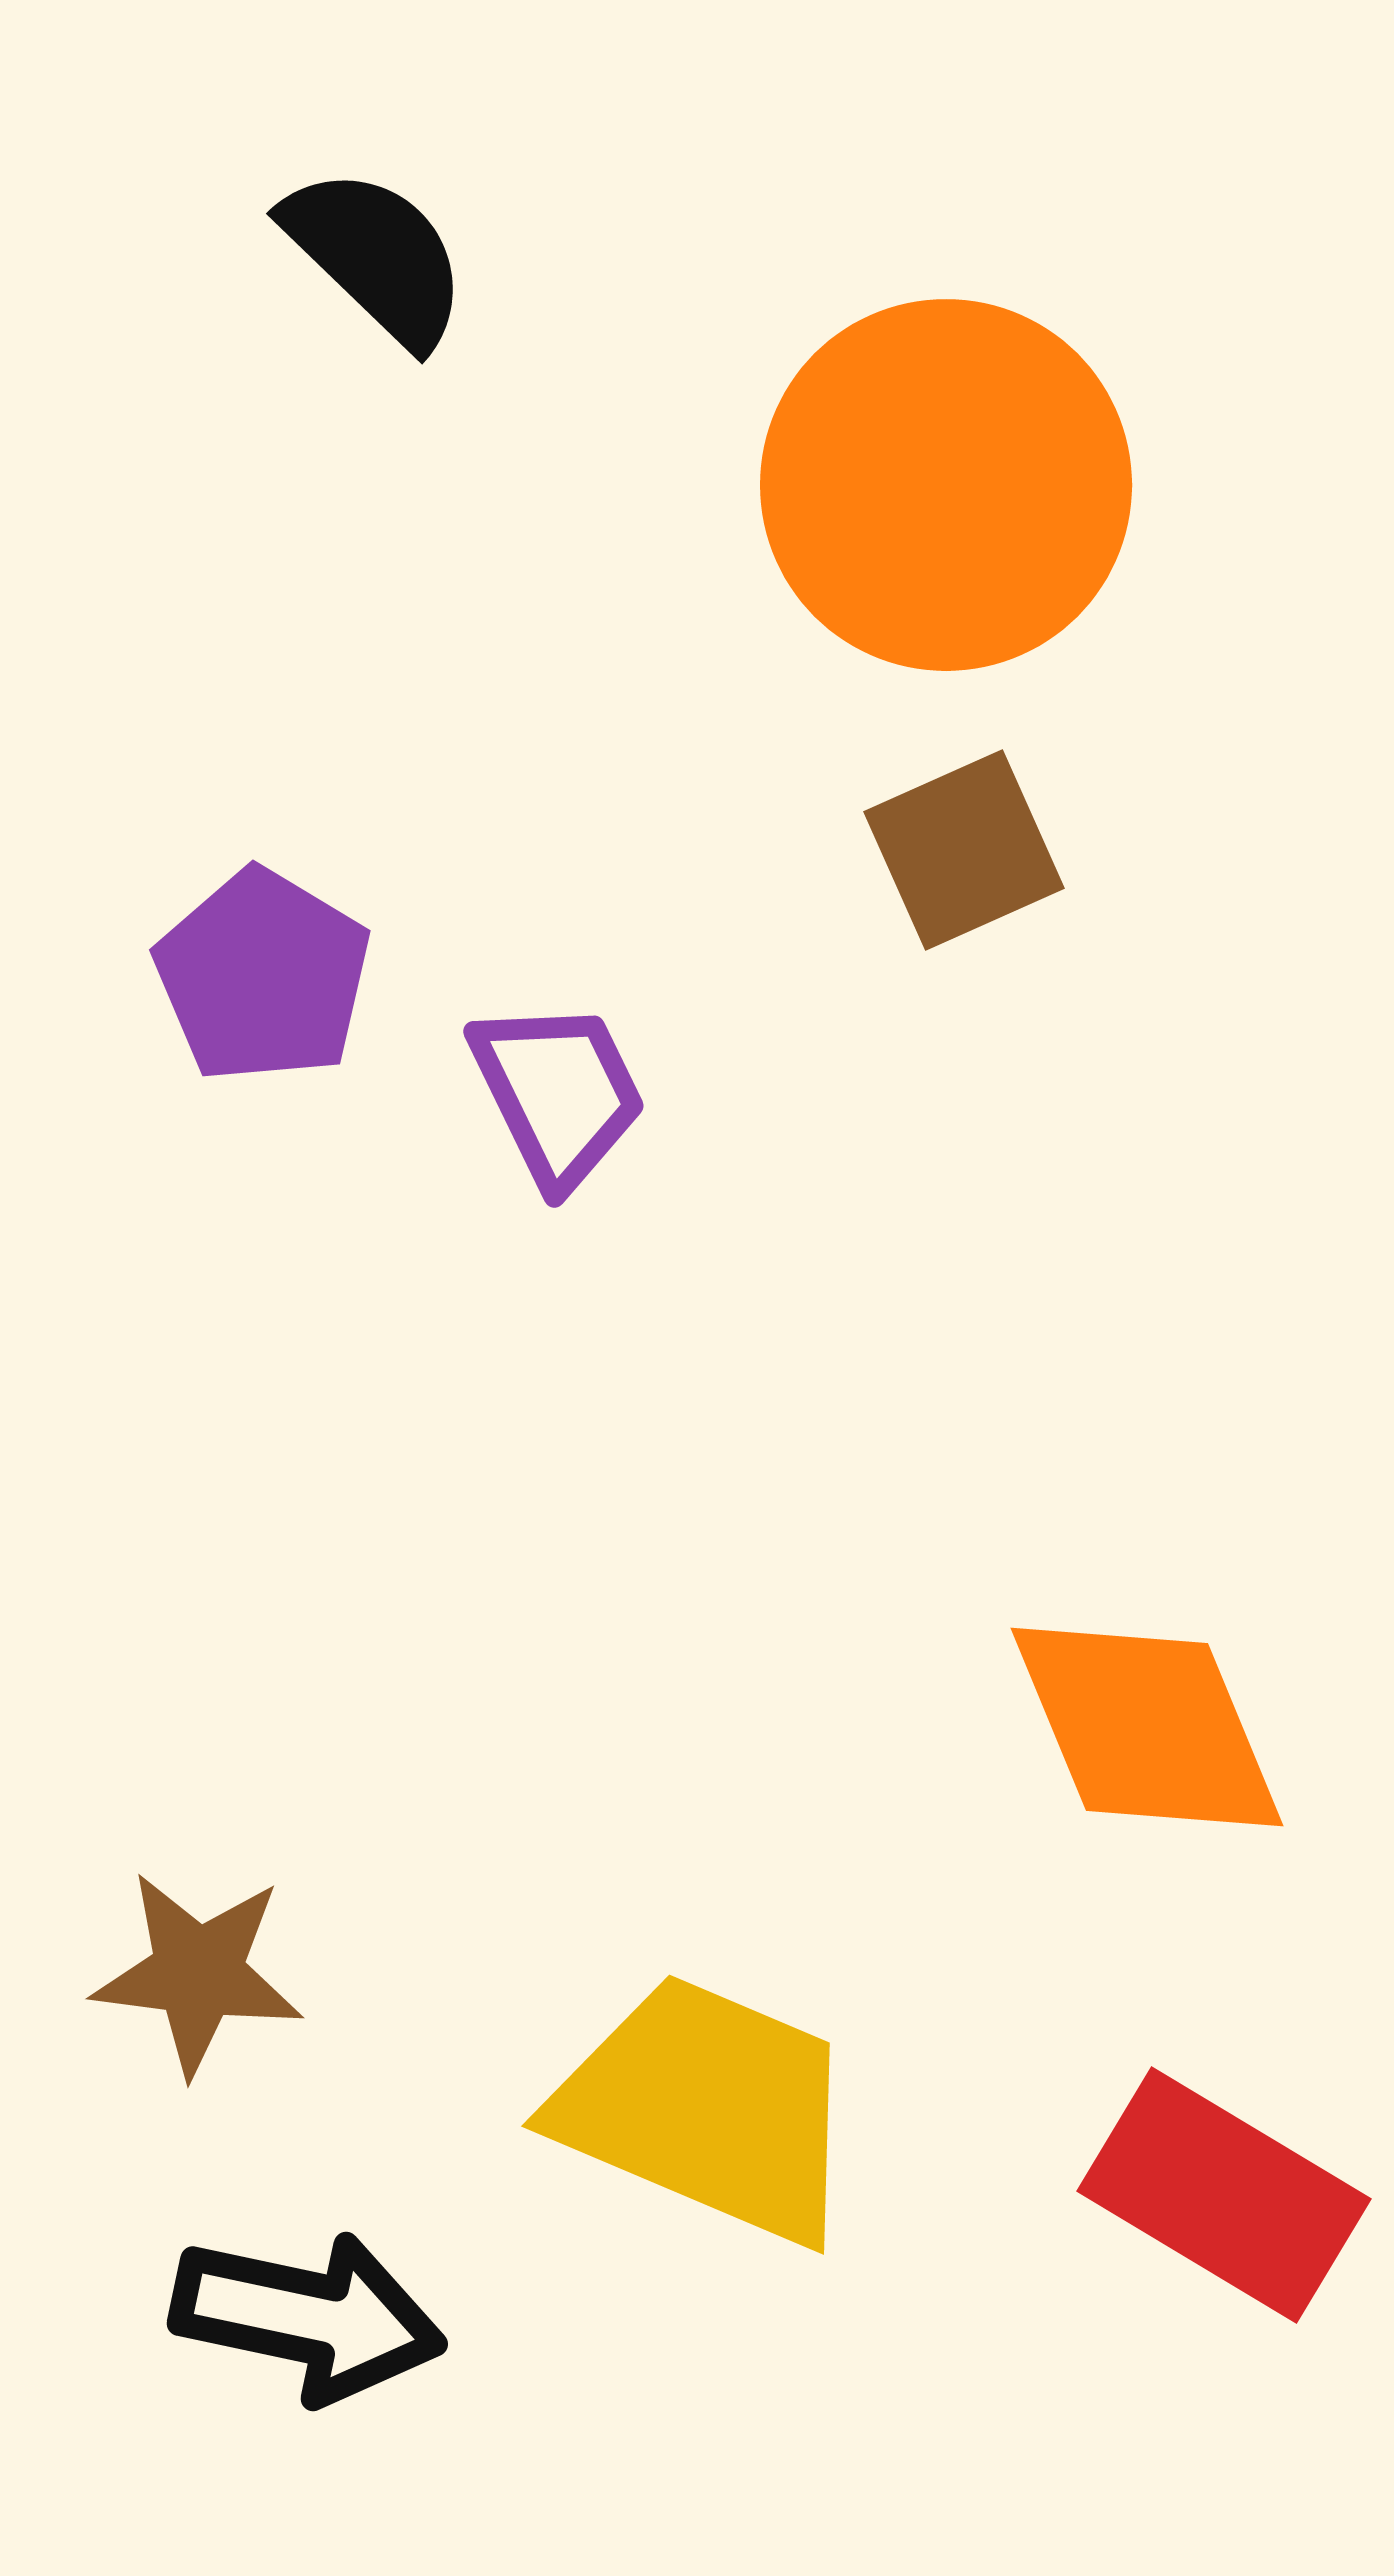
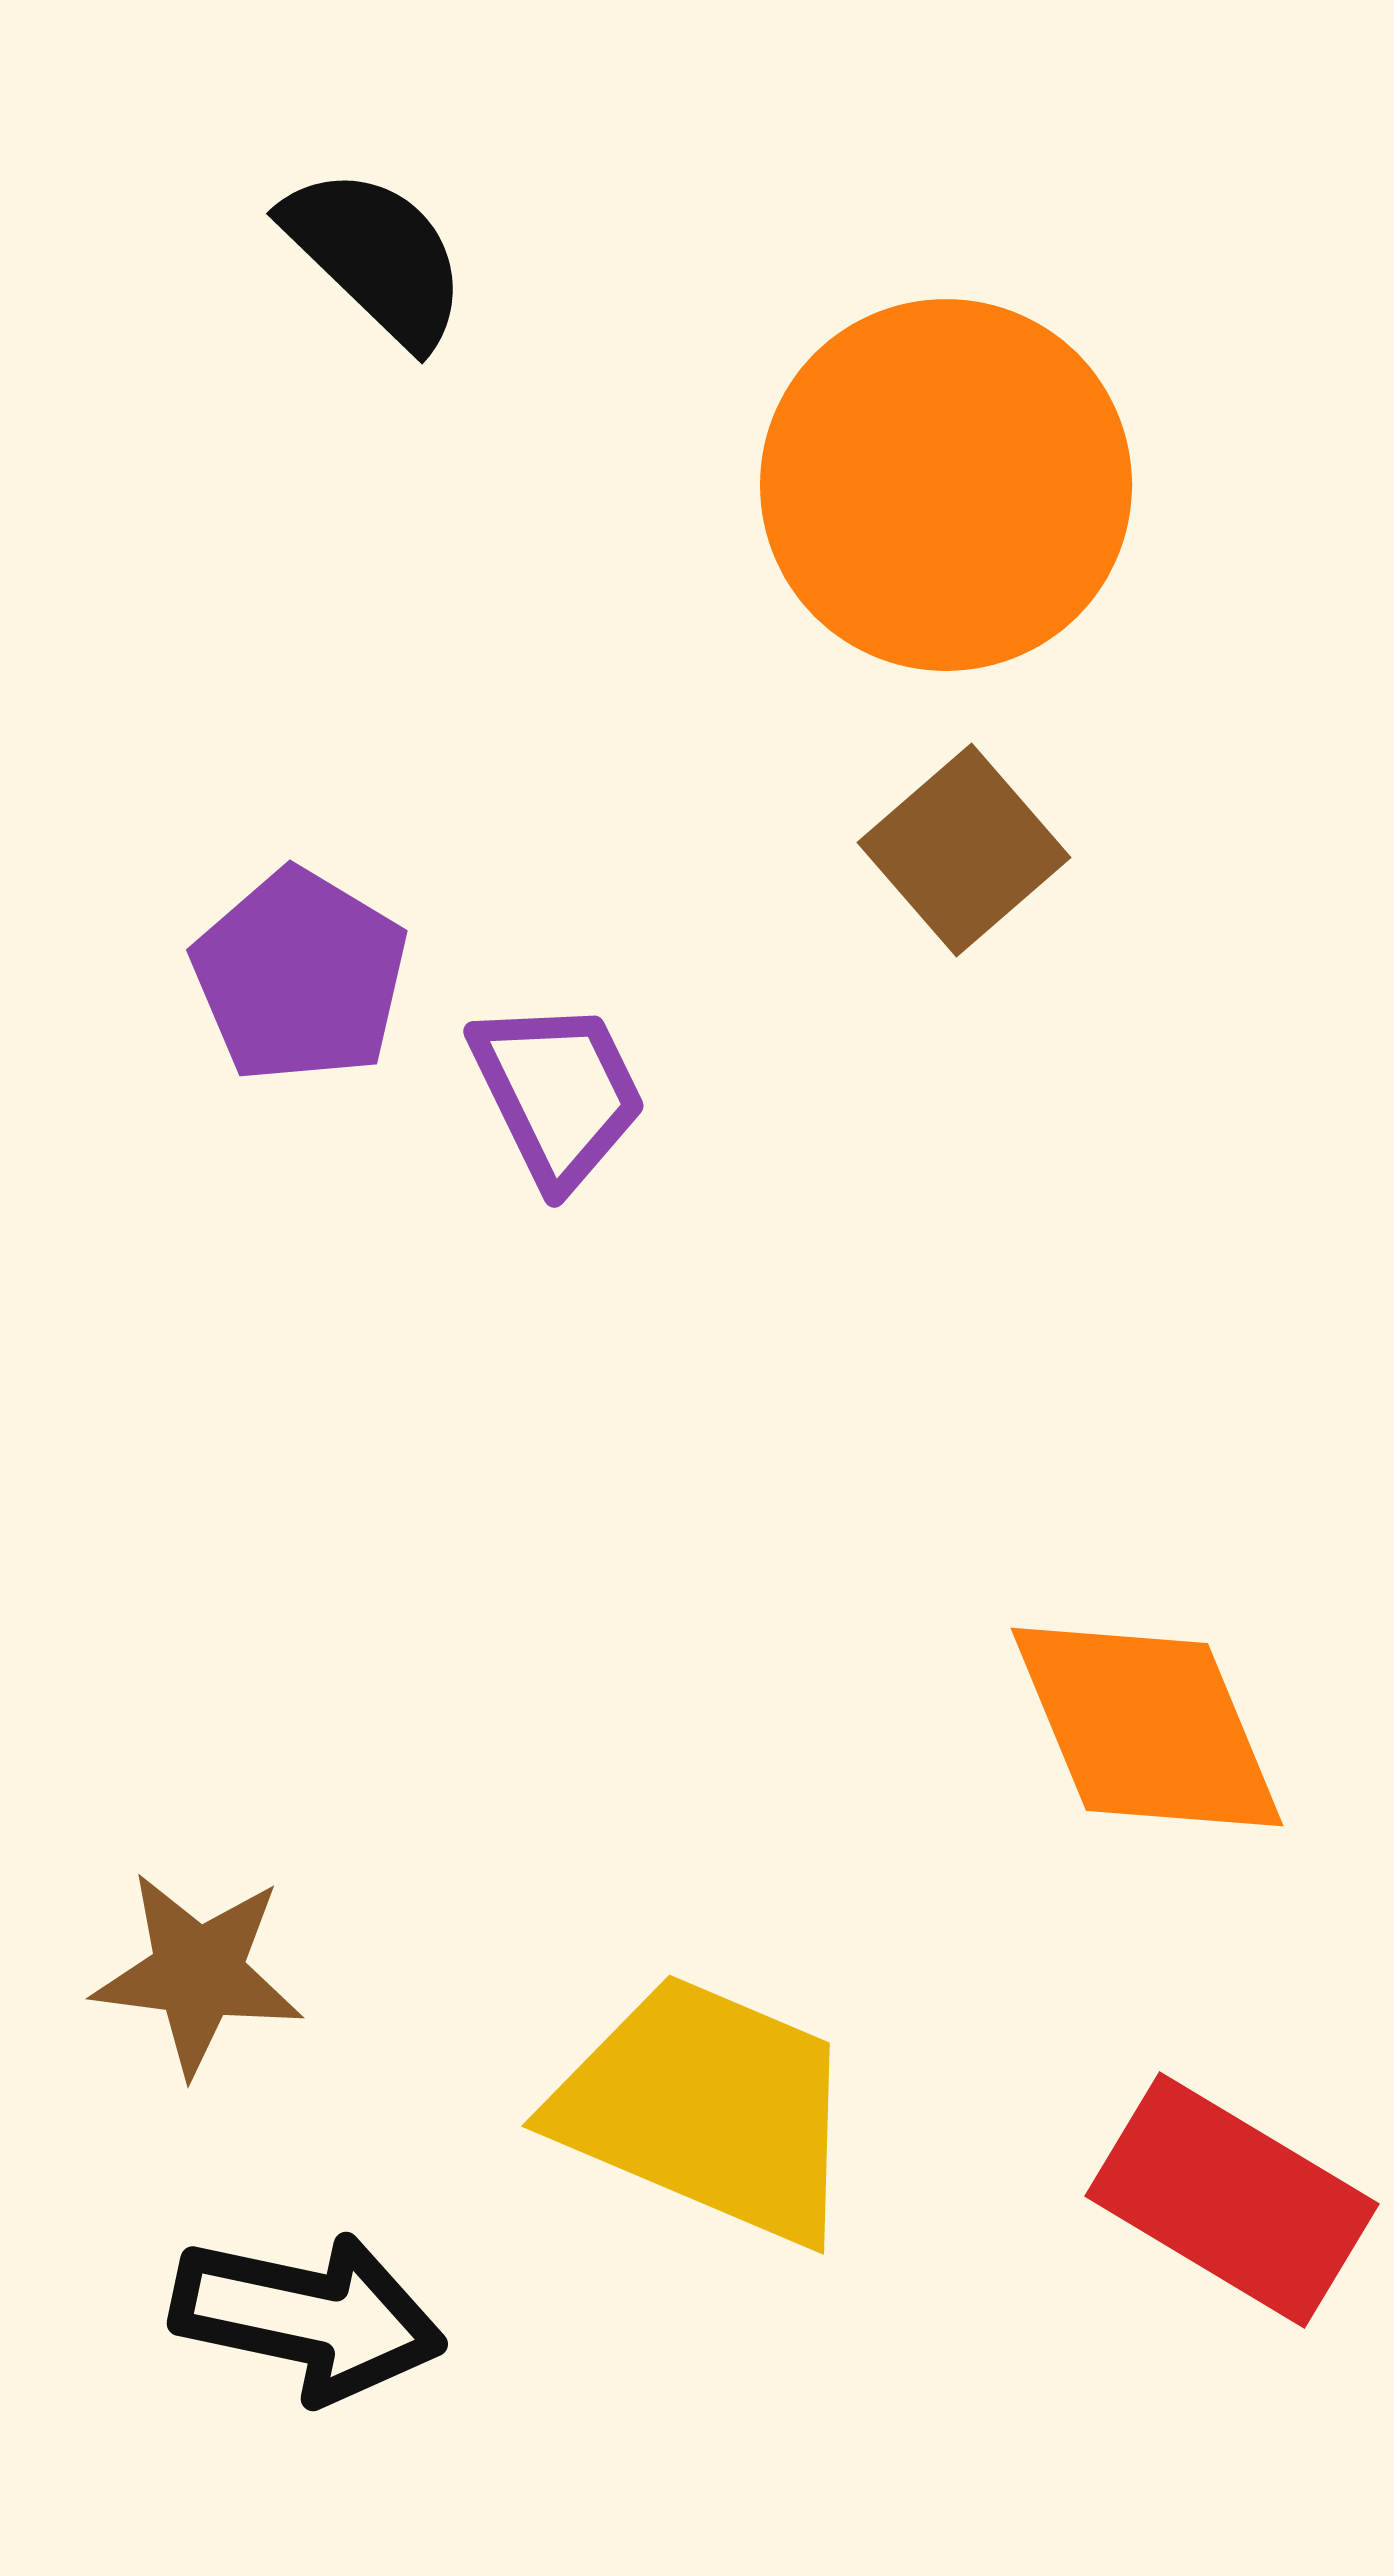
brown square: rotated 17 degrees counterclockwise
purple pentagon: moved 37 px right
red rectangle: moved 8 px right, 5 px down
